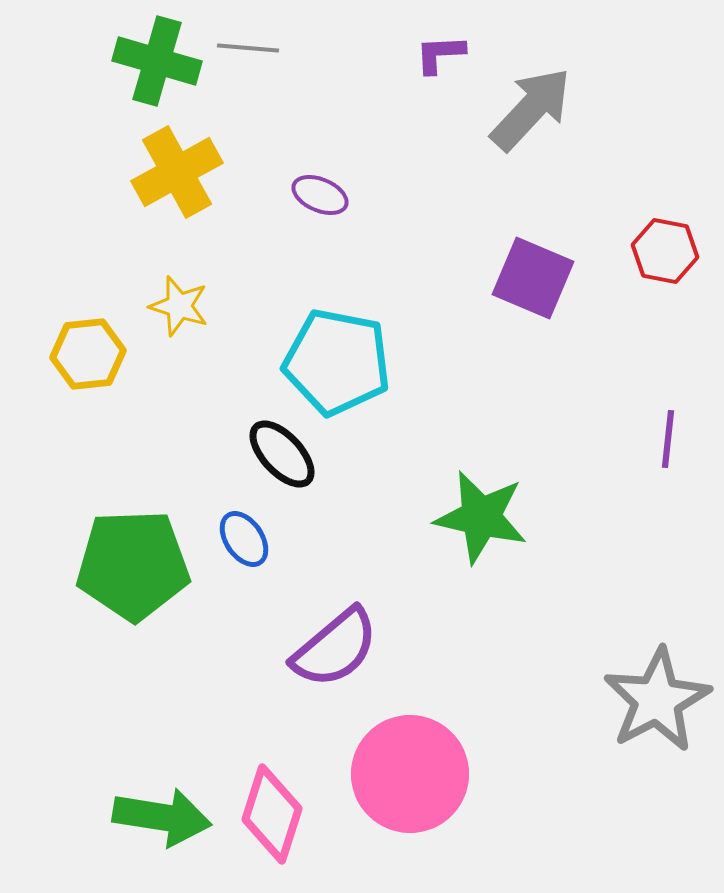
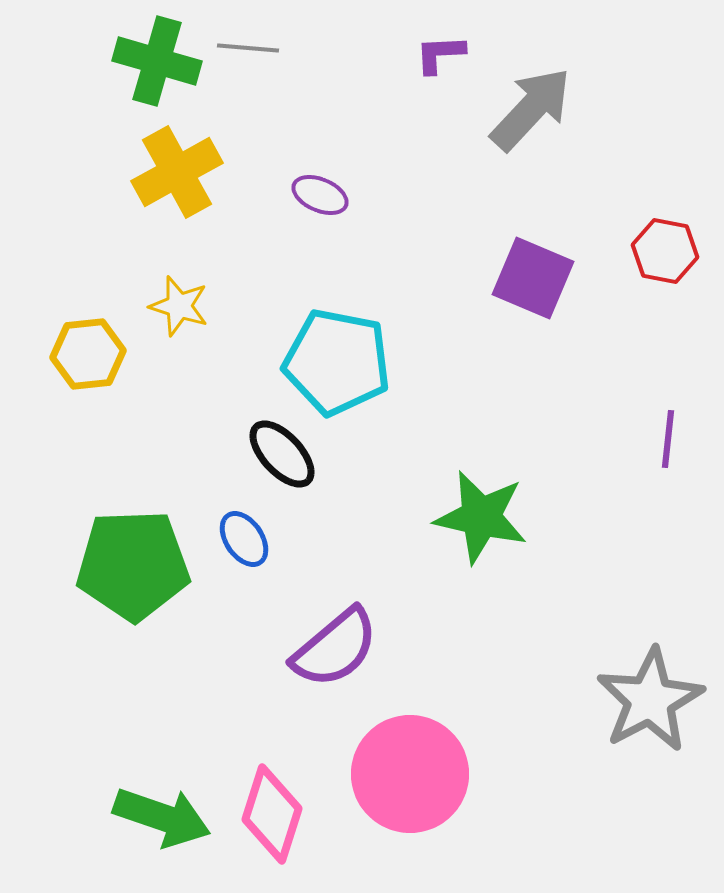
gray star: moved 7 px left
green arrow: rotated 10 degrees clockwise
